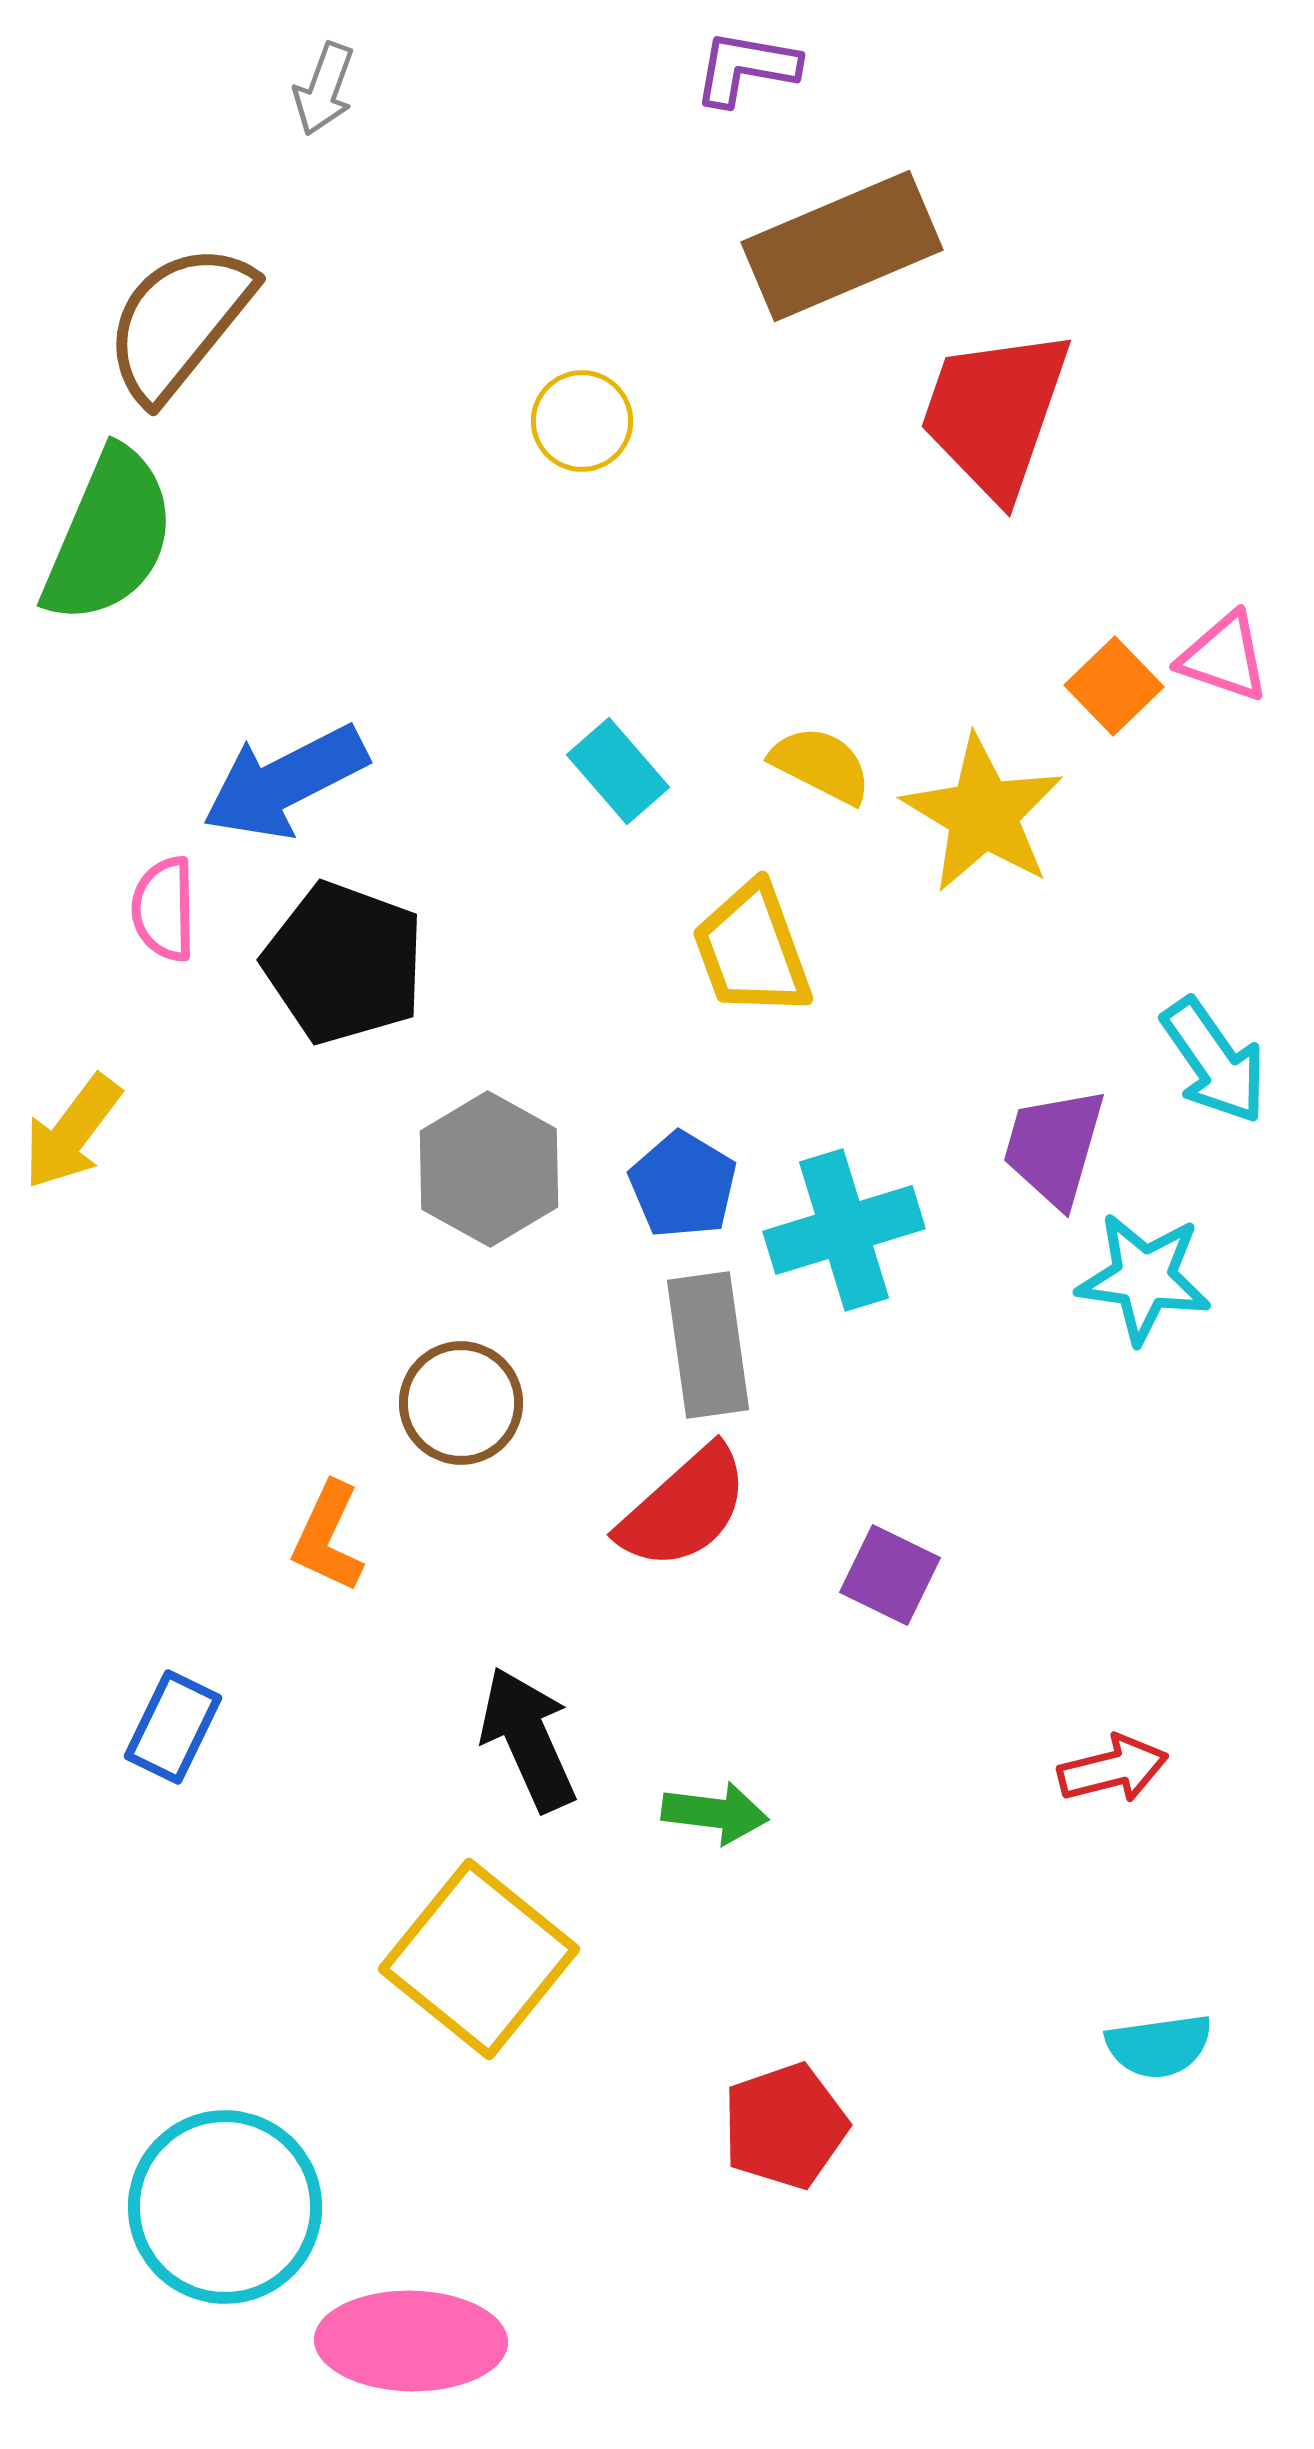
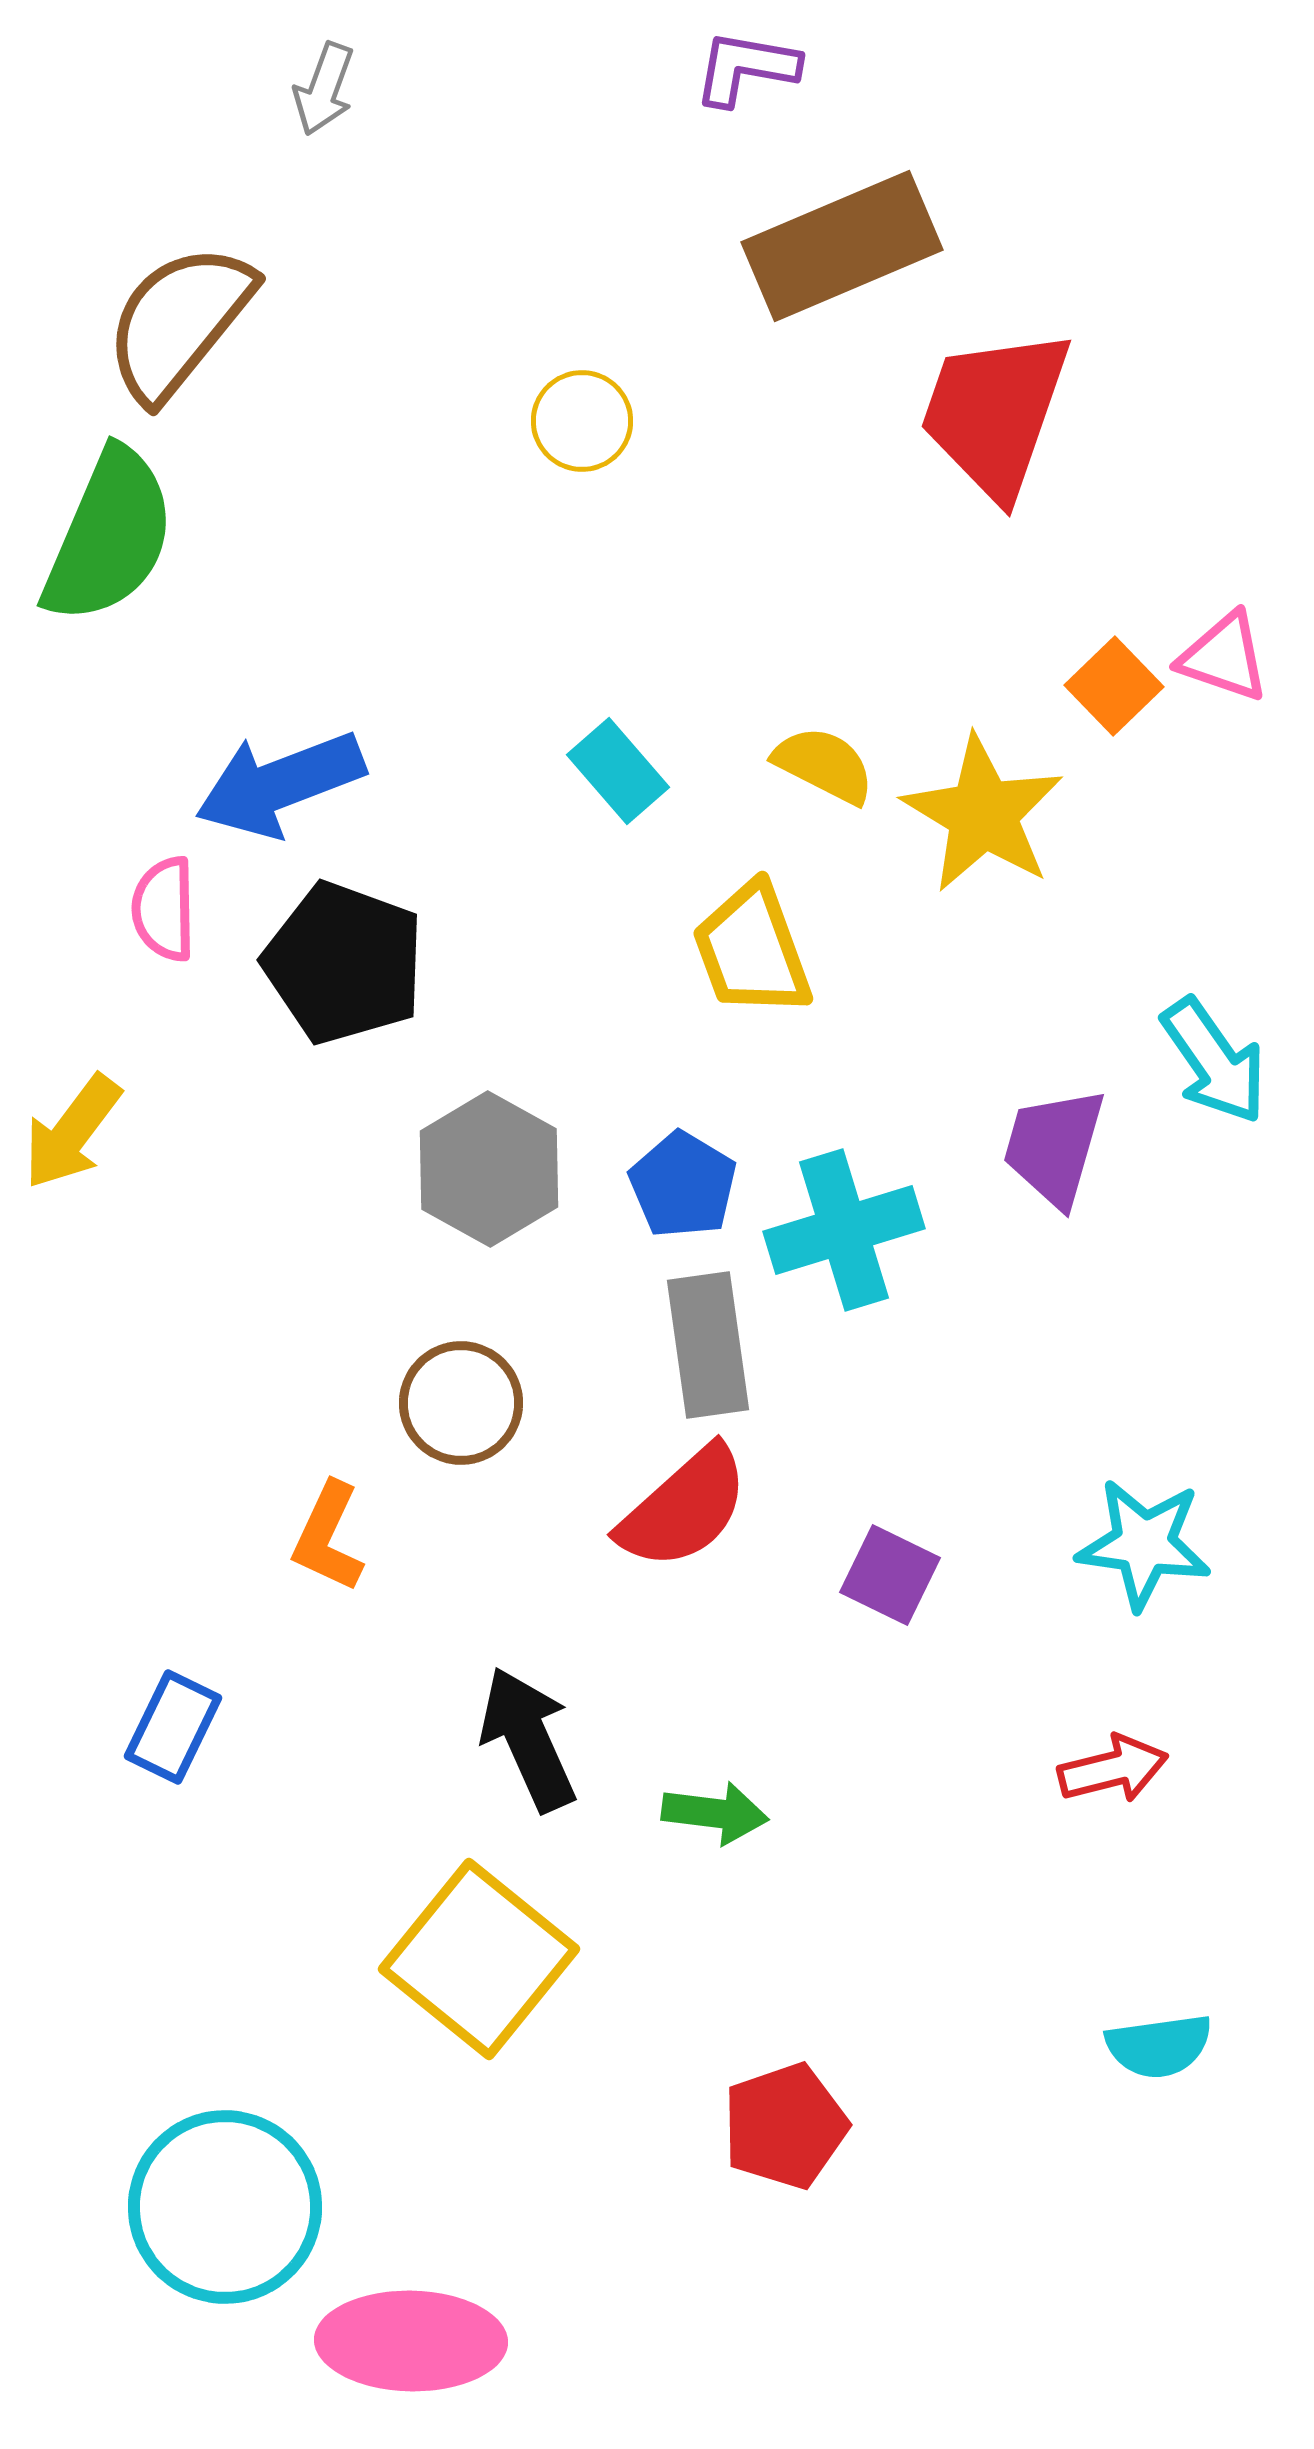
yellow semicircle: moved 3 px right
blue arrow: moved 5 px left, 2 px down; rotated 6 degrees clockwise
cyan star: moved 266 px down
